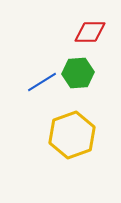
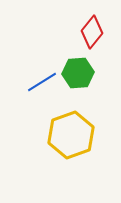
red diamond: moved 2 px right; rotated 52 degrees counterclockwise
yellow hexagon: moved 1 px left
